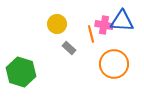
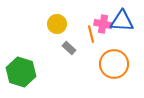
pink cross: moved 1 px left, 1 px up
